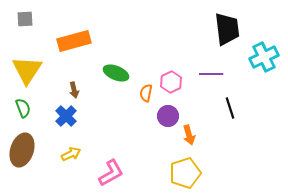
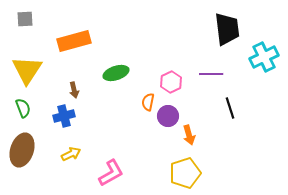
green ellipse: rotated 40 degrees counterclockwise
orange semicircle: moved 2 px right, 9 px down
blue cross: moved 2 px left; rotated 30 degrees clockwise
